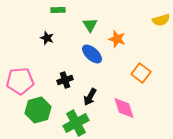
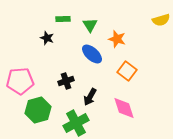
green rectangle: moved 5 px right, 9 px down
orange square: moved 14 px left, 2 px up
black cross: moved 1 px right, 1 px down
